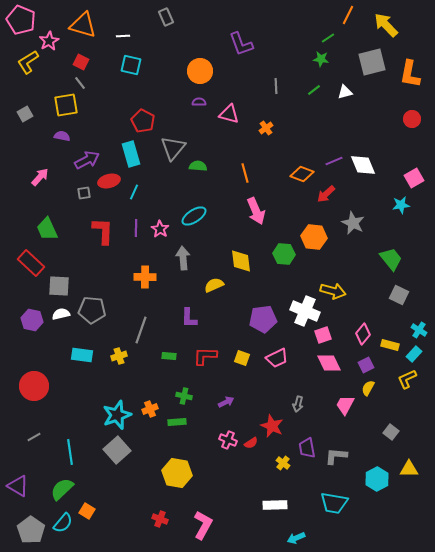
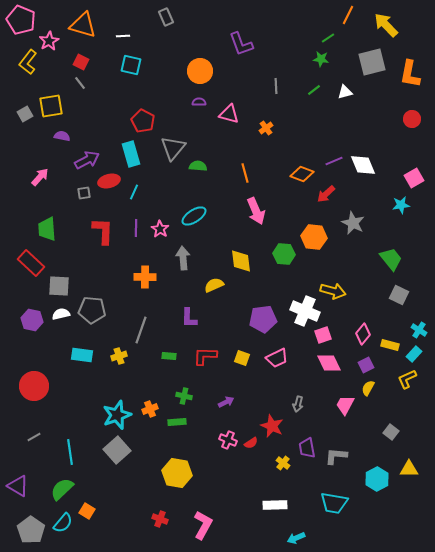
yellow L-shape at (28, 62): rotated 20 degrees counterclockwise
yellow square at (66, 105): moved 15 px left, 1 px down
green trapezoid at (47, 229): rotated 20 degrees clockwise
